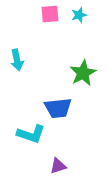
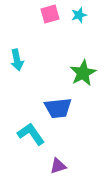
pink square: rotated 12 degrees counterclockwise
cyan L-shape: rotated 144 degrees counterclockwise
